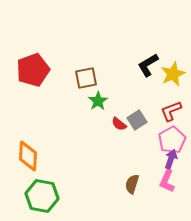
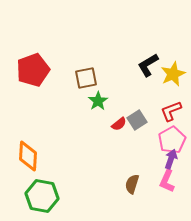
red semicircle: rotated 77 degrees counterclockwise
